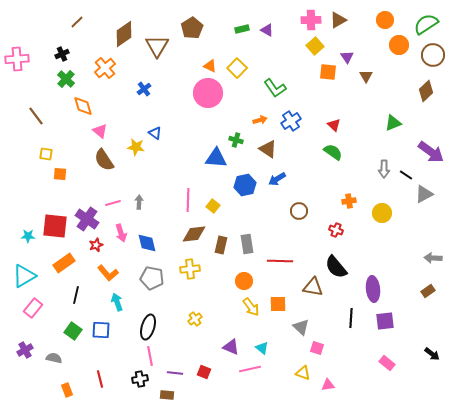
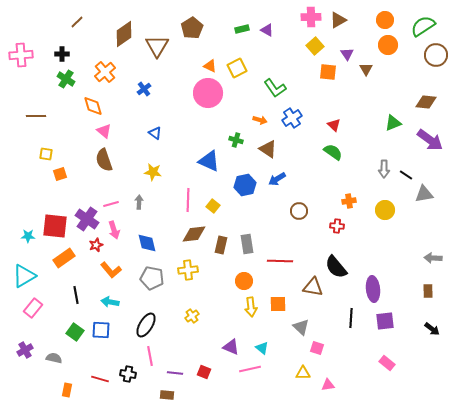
pink cross at (311, 20): moved 3 px up
green semicircle at (426, 24): moved 3 px left, 2 px down
orange circle at (399, 45): moved 11 px left
black cross at (62, 54): rotated 24 degrees clockwise
brown circle at (433, 55): moved 3 px right
purple triangle at (347, 57): moved 3 px up
pink cross at (17, 59): moved 4 px right, 4 px up
orange cross at (105, 68): moved 4 px down
yellow square at (237, 68): rotated 18 degrees clockwise
brown triangle at (366, 76): moved 7 px up
green cross at (66, 79): rotated 12 degrees counterclockwise
brown diamond at (426, 91): moved 11 px down; rotated 50 degrees clockwise
orange diamond at (83, 106): moved 10 px right
brown line at (36, 116): rotated 54 degrees counterclockwise
orange arrow at (260, 120): rotated 32 degrees clockwise
blue cross at (291, 121): moved 1 px right, 3 px up
pink triangle at (100, 131): moved 4 px right
yellow star at (136, 147): moved 17 px right, 25 px down
purple arrow at (431, 152): moved 1 px left, 12 px up
blue triangle at (216, 158): moved 7 px left, 3 px down; rotated 20 degrees clockwise
brown semicircle at (104, 160): rotated 15 degrees clockwise
orange square at (60, 174): rotated 24 degrees counterclockwise
gray triangle at (424, 194): rotated 18 degrees clockwise
pink line at (113, 203): moved 2 px left, 1 px down
yellow circle at (382, 213): moved 3 px right, 3 px up
red cross at (336, 230): moved 1 px right, 4 px up; rotated 16 degrees counterclockwise
pink arrow at (121, 233): moved 7 px left, 3 px up
orange rectangle at (64, 263): moved 5 px up
yellow cross at (190, 269): moved 2 px left, 1 px down
orange L-shape at (108, 273): moved 3 px right, 3 px up
brown rectangle at (428, 291): rotated 56 degrees counterclockwise
black line at (76, 295): rotated 24 degrees counterclockwise
cyan arrow at (117, 302): moved 7 px left; rotated 60 degrees counterclockwise
yellow arrow at (251, 307): rotated 30 degrees clockwise
yellow cross at (195, 319): moved 3 px left, 3 px up
black ellipse at (148, 327): moved 2 px left, 2 px up; rotated 15 degrees clockwise
green square at (73, 331): moved 2 px right, 1 px down
black arrow at (432, 354): moved 25 px up
yellow triangle at (303, 373): rotated 21 degrees counterclockwise
red line at (100, 379): rotated 60 degrees counterclockwise
black cross at (140, 379): moved 12 px left, 5 px up; rotated 21 degrees clockwise
orange rectangle at (67, 390): rotated 32 degrees clockwise
